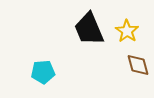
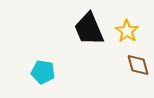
cyan pentagon: rotated 15 degrees clockwise
